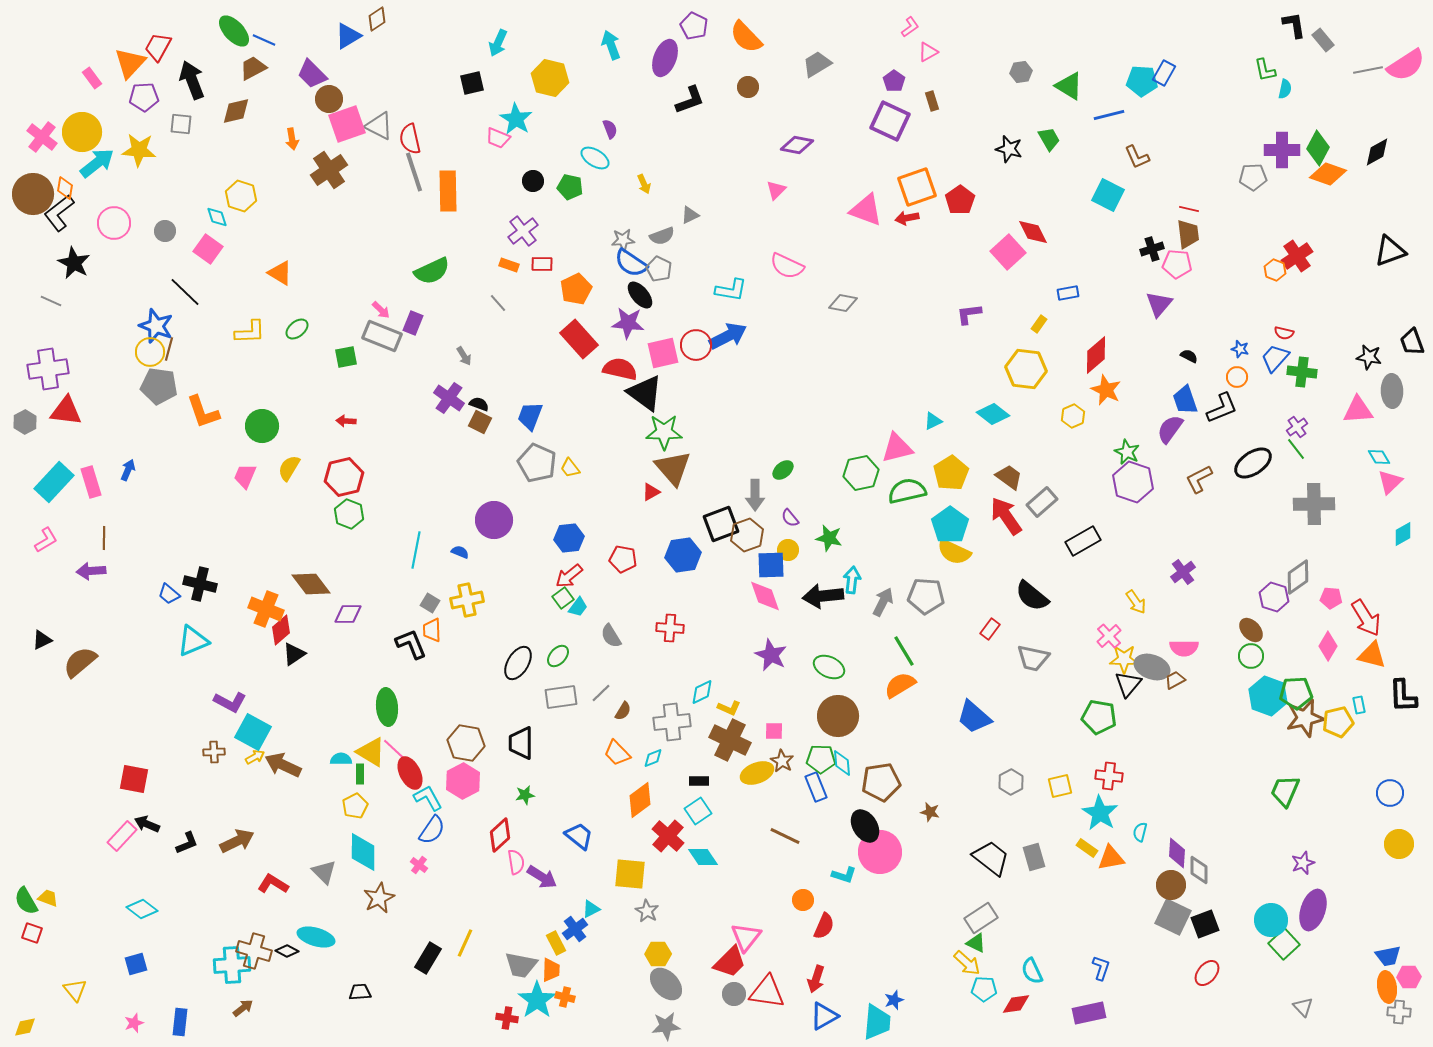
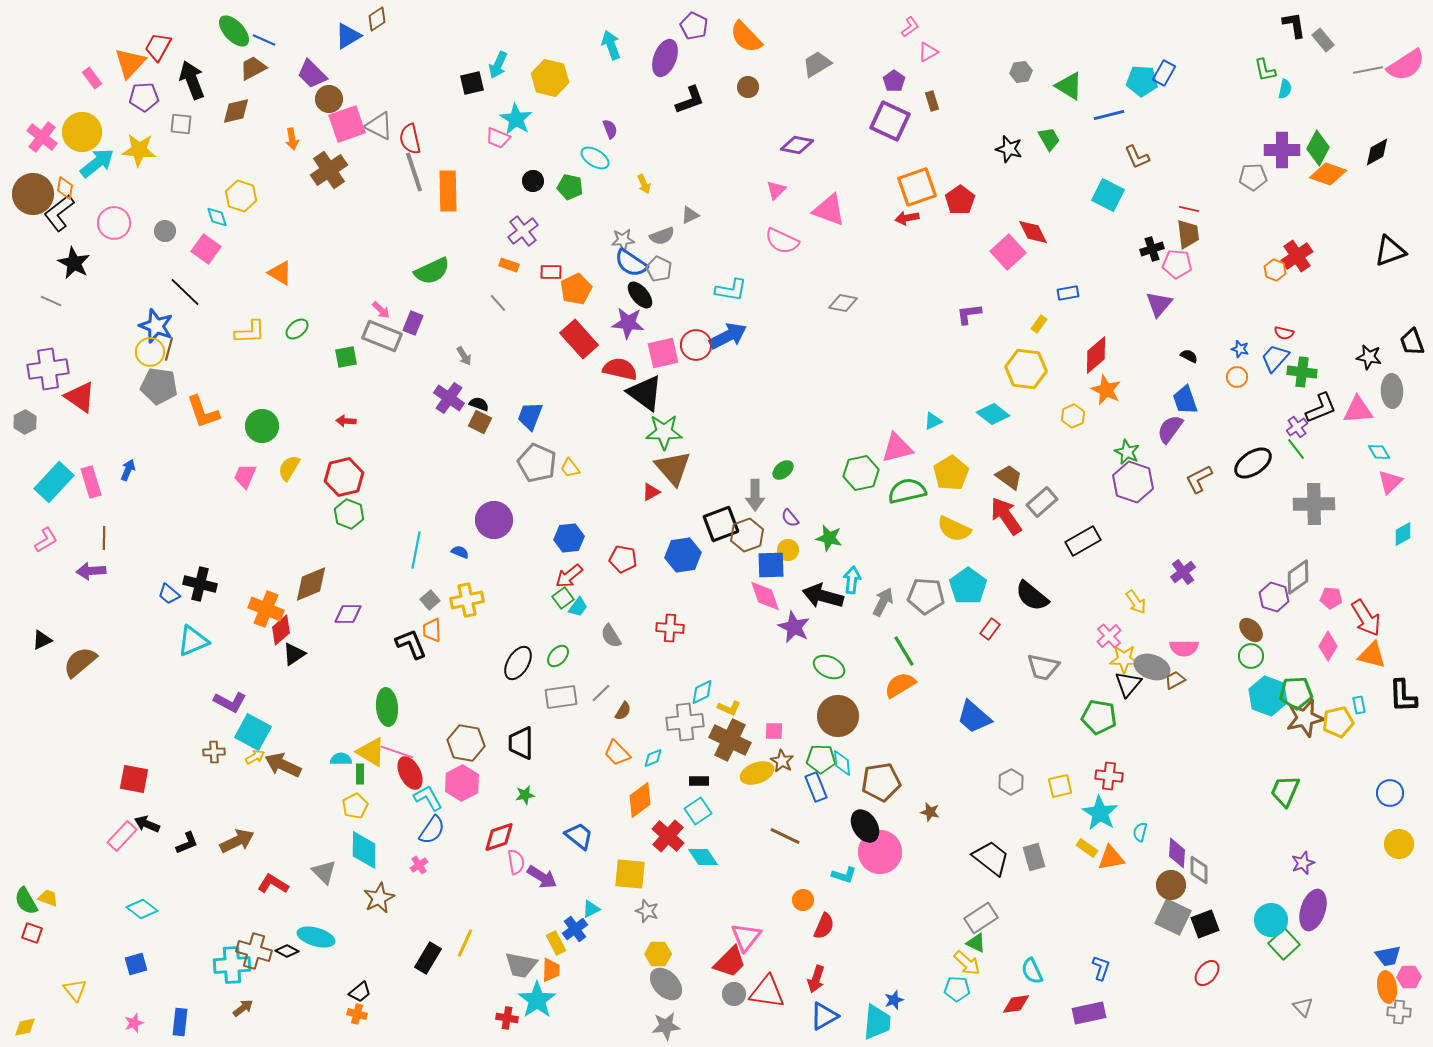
cyan arrow at (498, 43): moved 22 px down
pink triangle at (866, 210): moved 37 px left
pink square at (208, 249): moved 2 px left
red rectangle at (542, 264): moved 9 px right, 8 px down
pink semicircle at (787, 266): moved 5 px left, 25 px up
black L-shape at (1222, 408): moved 99 px right
red triangle at (66, 411): moved 14 px right, 14 px up; rotated 28 degrees clockwise
cyan diamond at (1379, 457): moved 5 px up
cyan pentagon at (950, 525): moved 18 px right, 61 px down
yellow semicircle at (954, 552): moved 23 px up
brown diamond at (311, 584): rotated 75 degrees counterclockwise
black arrow at (823, 596): rotated 21 degrees clockwise
gray square at (430, 603): moved 3 px up; rotated 18 degrees clockwise
purple star at (771, 655): moved 23 px right, 28 px up
gray trapezoid at (1033, 658): moved 10 px right, 9 px down
gray cross at (672, 722): moved 13 px right
pink line at (397, 752): rotated 24 degrees counterclockwise
pink hexagon at (463, 781): moved 1 px left, 2 px down
red diamond at (500, 835): moved 1 px left, 2 px down; rotated 24 degrees clockwise
cyan diamond at (363, 852): moved 1 px right, 2 px up
pink cross at (419, 865): rotated 18 degrees clockwise
gray star at (647, 911): rotated 10 degrees counterclockwise
cyan pentagon at (984, 989): moved 27 px left
black trapezoid at (360, 992): rotated 145 degrees clockwise
orange cross at (565, 997): moved 208 px left, 17 px down
